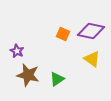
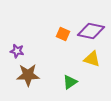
purple star: rotated 16 degrees counterclockwise
yellow triangle: rotated 18 degrees counterclockwise
brown star: rotated 15 degrees counterclockwise
green triangle: moved 13 px right, 3 px down
